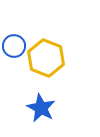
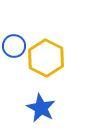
yellow hexagon: rotated 6 degrees clockwise
